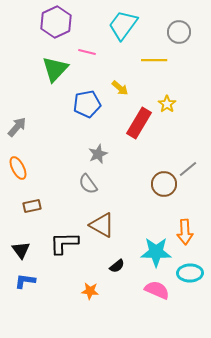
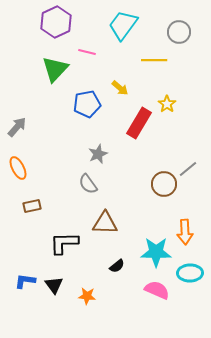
brown triangle: moved 3 px right, 2 px up; rotated 28 degrees counterclockwise
black triangle: moved 33 px right, 35 px down
orange star: moved 3 px left, 5 px down
